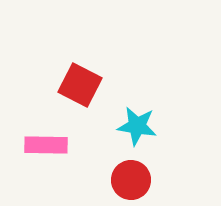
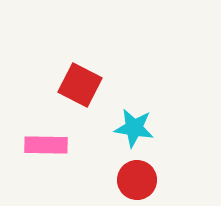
cyan star: moved 3 px left, 2 px down
red circle: moved 6 px right
